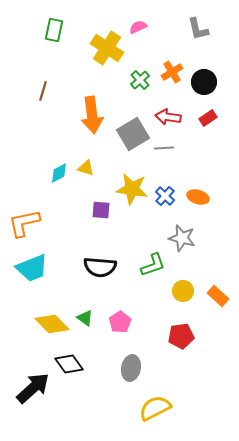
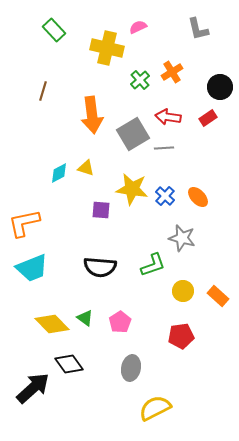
green rectangle: rotated 55 degrees counterclockwise
yellow cross: rotated 20 degrees counterclockwise
black circle: moved 16 px right, 5 px down
orange ellipse: rotated 30 degrees clockwise
